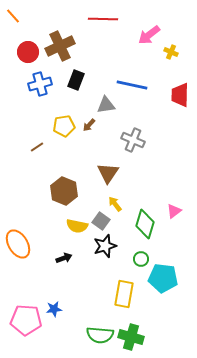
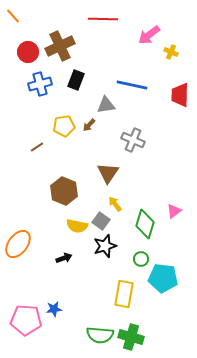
orange ellipse: rotated 68 degrees clockwise
